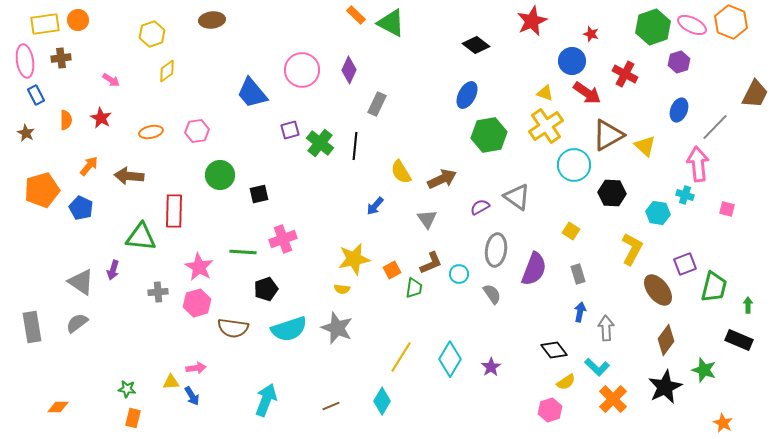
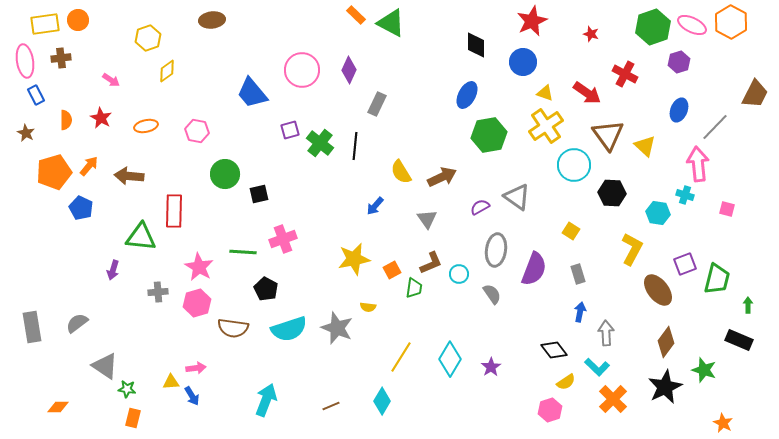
orange hexagon at (731, 22): rotated 8 degrees clockwise
yellow hexagon at (152, 34): moved 4 px left, 4 px down
black diamond at (476, 45): rotated 52 degrees clockwise
blue circle at (572, 61): moved 49 px left, 1 px down
pink hexagon at (197, 131): rotated 20 degrees clockwise
orange ellipse at (151, 132): moved 5 px left, 6 px up
brown triangle at (608, 135): rotated 36 degrees counterclockwise
green circle at (220, 175): moved 5 px right, 1 px up
brown arrow at (442, 179): moved 2 px up
orange pentagon at (42, 190): moved 12 px right, 18 px up
gray triangle at (81, 282): moved 24 px right, 84 px down
green trapezoid at (714, 287): moved 3 px right, 8 px up
black pentagon at (266, 289): rotated 25 degrees counterclockwise
yellow semicircle at (342, 289): moved 26 px right, 18 px down
gray arrow at (606, 328): moved 5 px down
brown diamond at (666, 340): moved 2 px down
